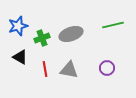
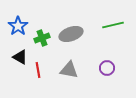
blue star: rotated 18 degrees counterclockwise
red line: moved 7 px left, 1 px down
